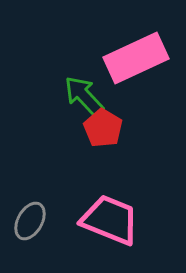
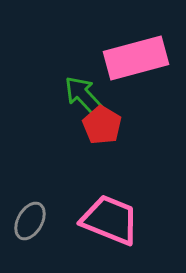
pink rectangle: rotated 10 degrees clockwise
red pentagon: moved 1 px left, 3 px up
